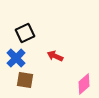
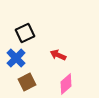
red arrow: moved 3 px right, 1 px up
brown square: moved 2 px right, 2 px down; rotated 36 degrees counterclockwise
pink diamond: moved 18 px left
